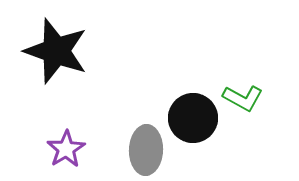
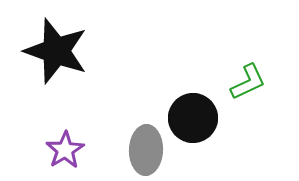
green L-shape: moved 5 px right, 16 px up; rotated 54 degrees counterclockwise
purple star: moved 1 px left, 1 px down
